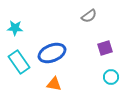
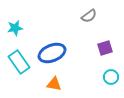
cyan star: rotated 14 degrees counterclockwise
